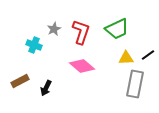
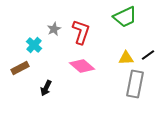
green trapezoid: moved 8 px right, 12 px up
cyan cross: rotated 21 degrees clockwise
brown rectangle: moved 13 px up
